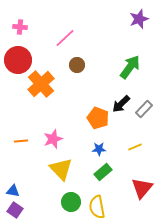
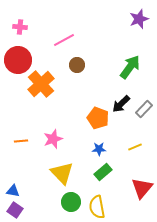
pink line: moved 1 px left, 2 px down; rotated 15 degrees clockwise
yellow triangle: moved 1 px right, 4 px down
